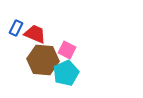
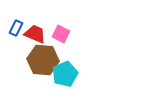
pink square: moved 6 px left, 16 px up
cyan pentagon: moved 1 px left, 1 px down
